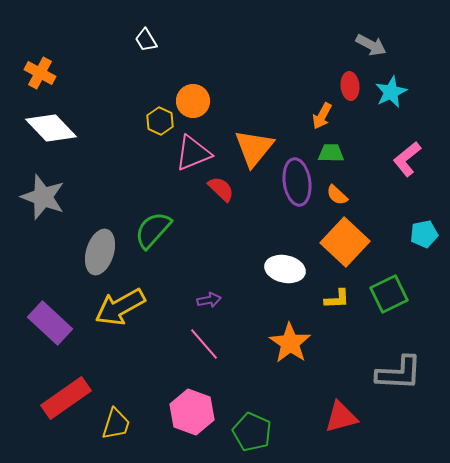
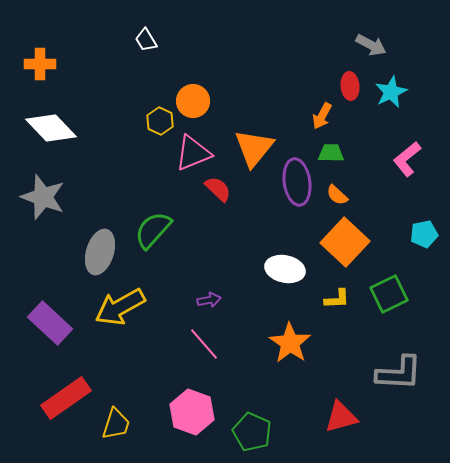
orange cross: moved 9 px up; rotated 28 degrees counterclockwise
red semicircle: moved 3 px left
